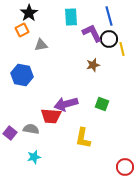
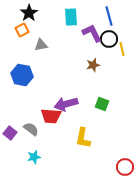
gray semicircle: rotated 28 degrees clockwise
